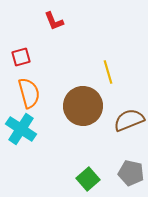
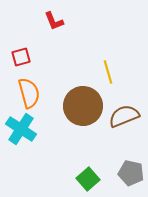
brown semicircle: moved 5 px left, 4 px up
